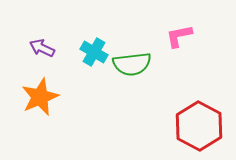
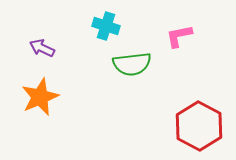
cyan cross: moved 12 px right, 26 px up; rotated 12 degrees counterclockwise
